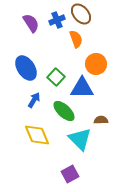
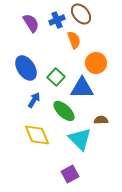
orange semicircle: moved 2 px left, 1 px down
orange circle: moved 1 px up
